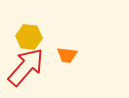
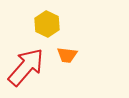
yellow hexagon: moved 18 px right, 13 px up; rotated 20 degrees clockwise
